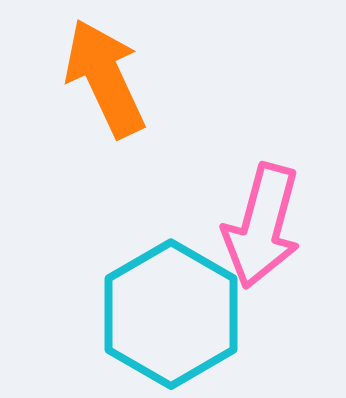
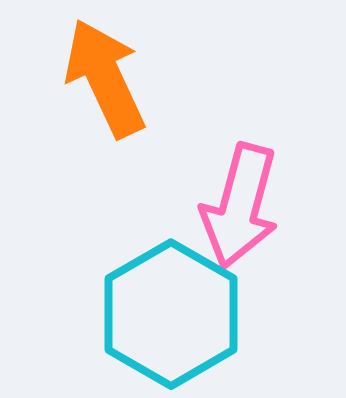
pink arrow: moved 22 px left, 20 px up
